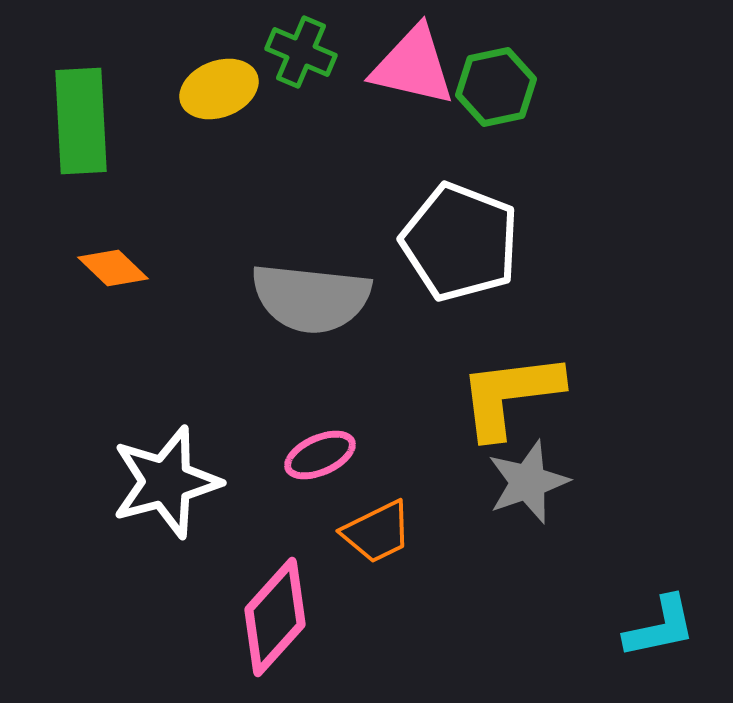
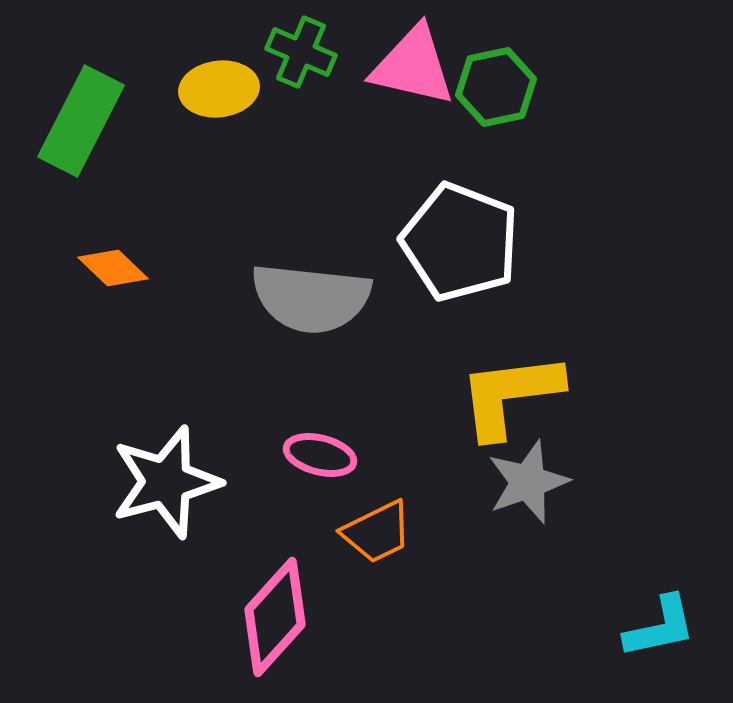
yellow ellipse: rotated 14 degrees clockwise
green rectangle: rotated 30 degrees clockwise
pink ellipse: rotated 38 degrees clockwise
